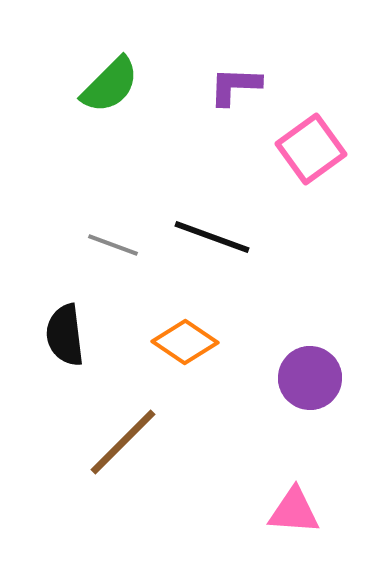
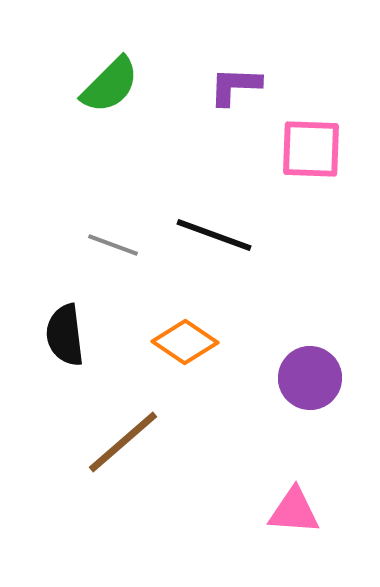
pink square: rotated 38 degrees clockwise
black line: moved 2 px right, 2 px up
brown line: rotated 4 degrees clockwise
